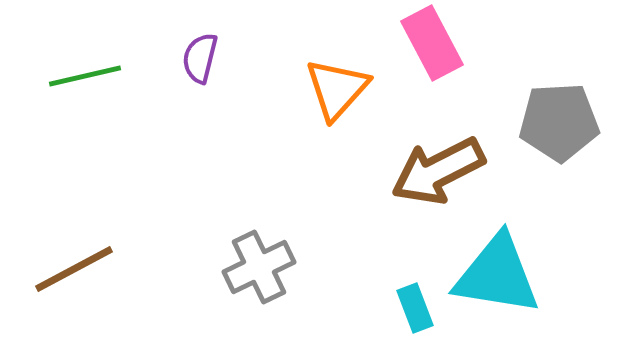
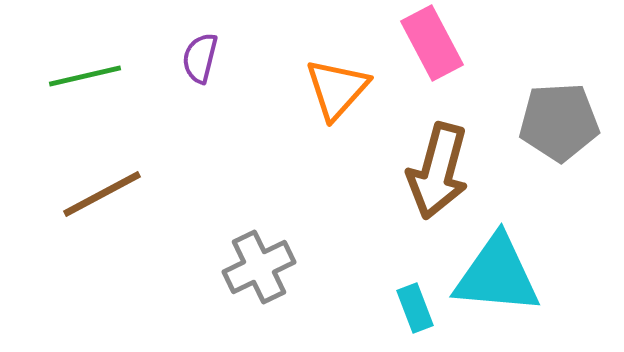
brown arrow: rotated 48 degrees counterclockwise
brown line: moved 28 px right, 75 px up
cyan triangle: rotated 4 degrees counterclockwise
